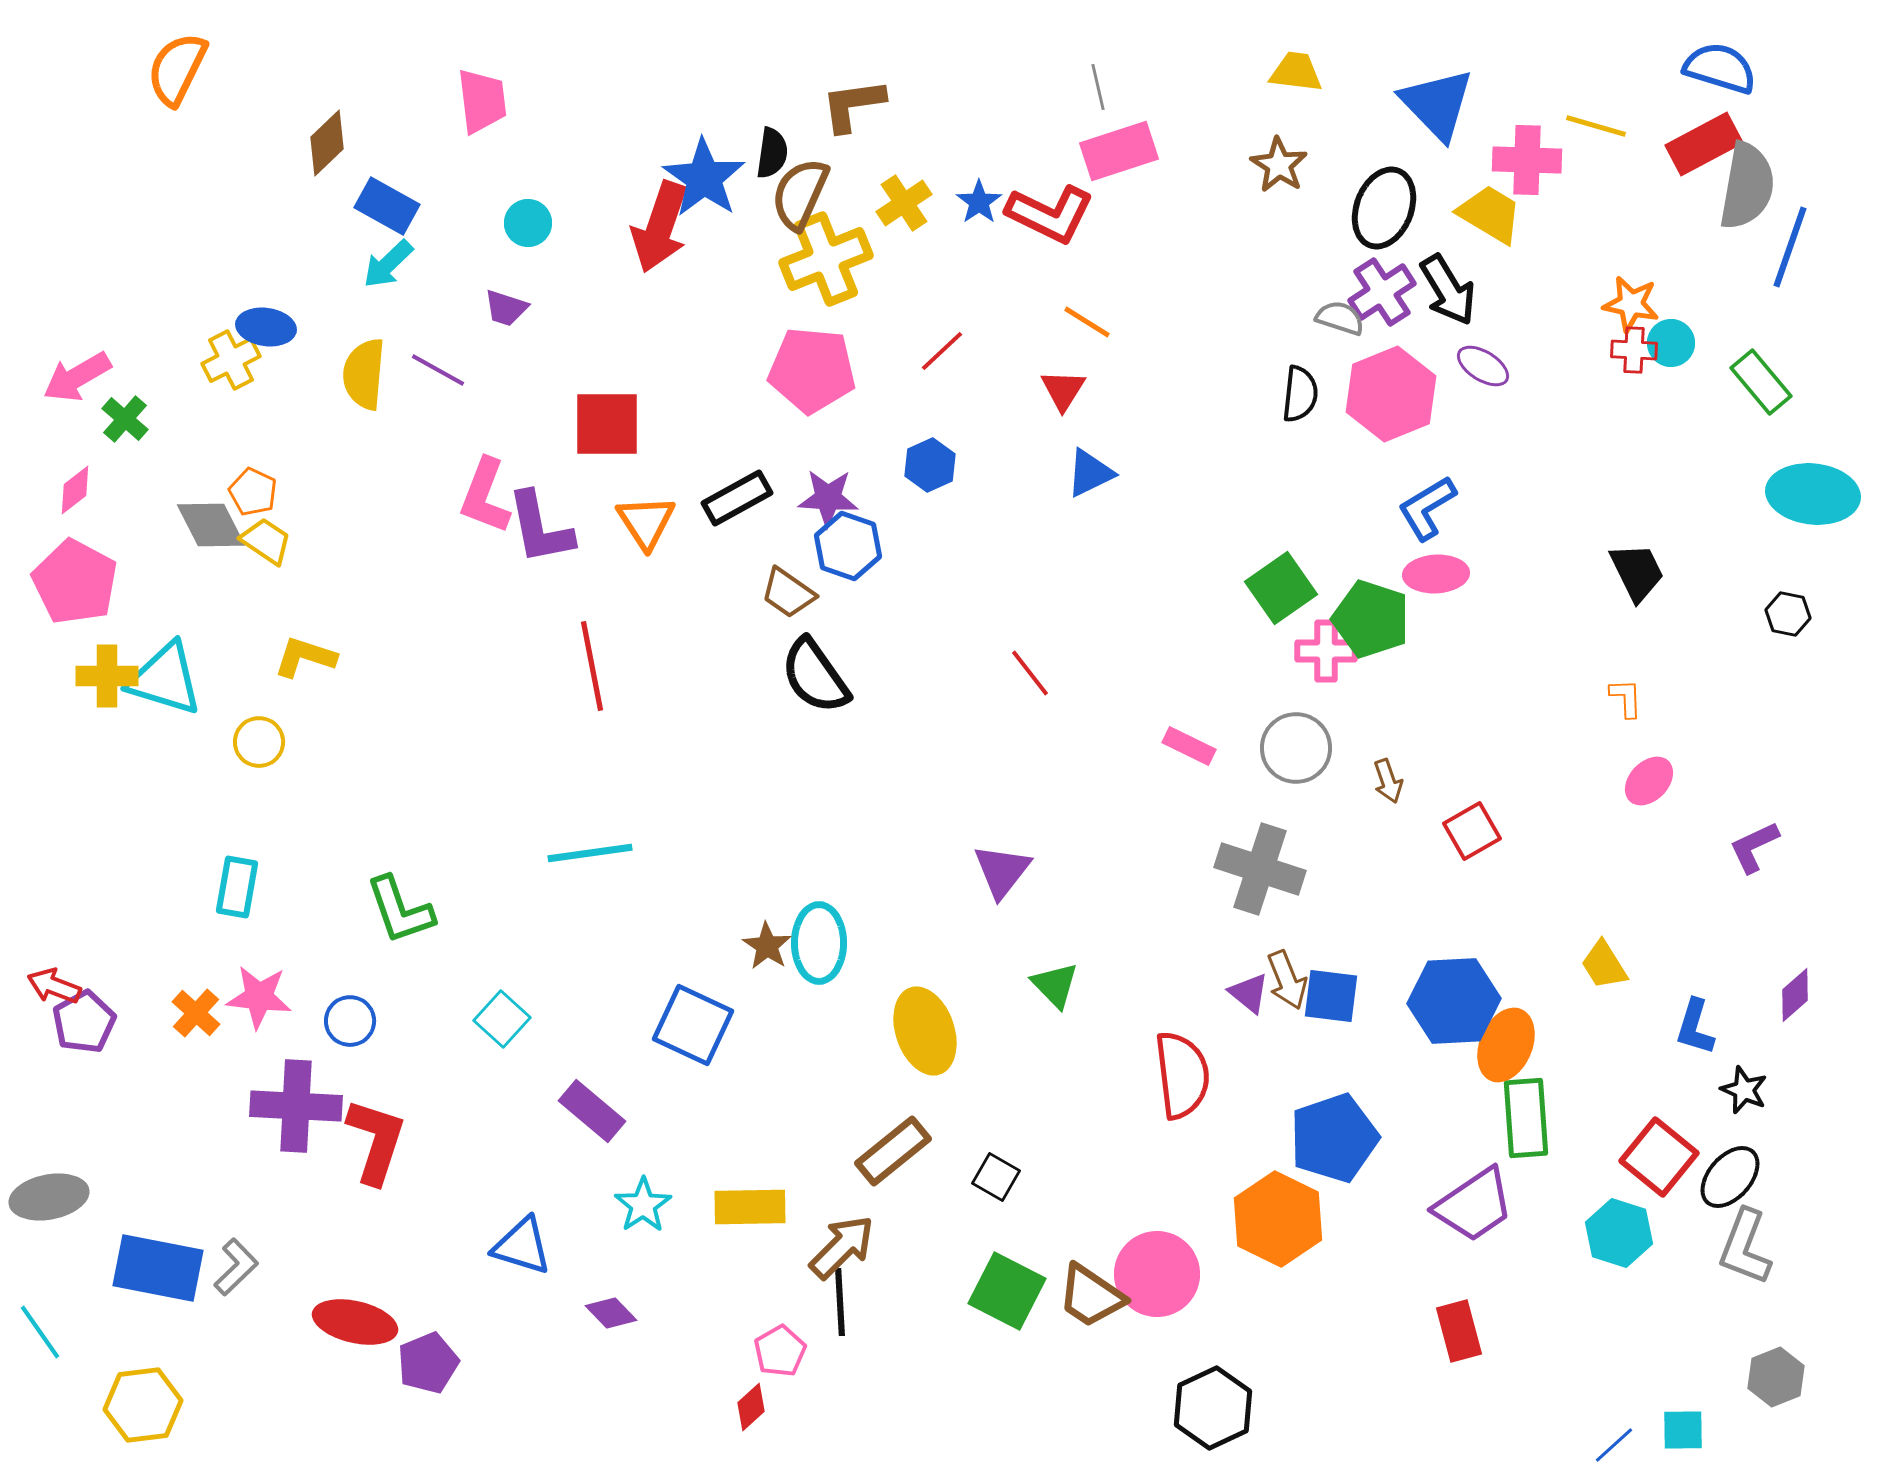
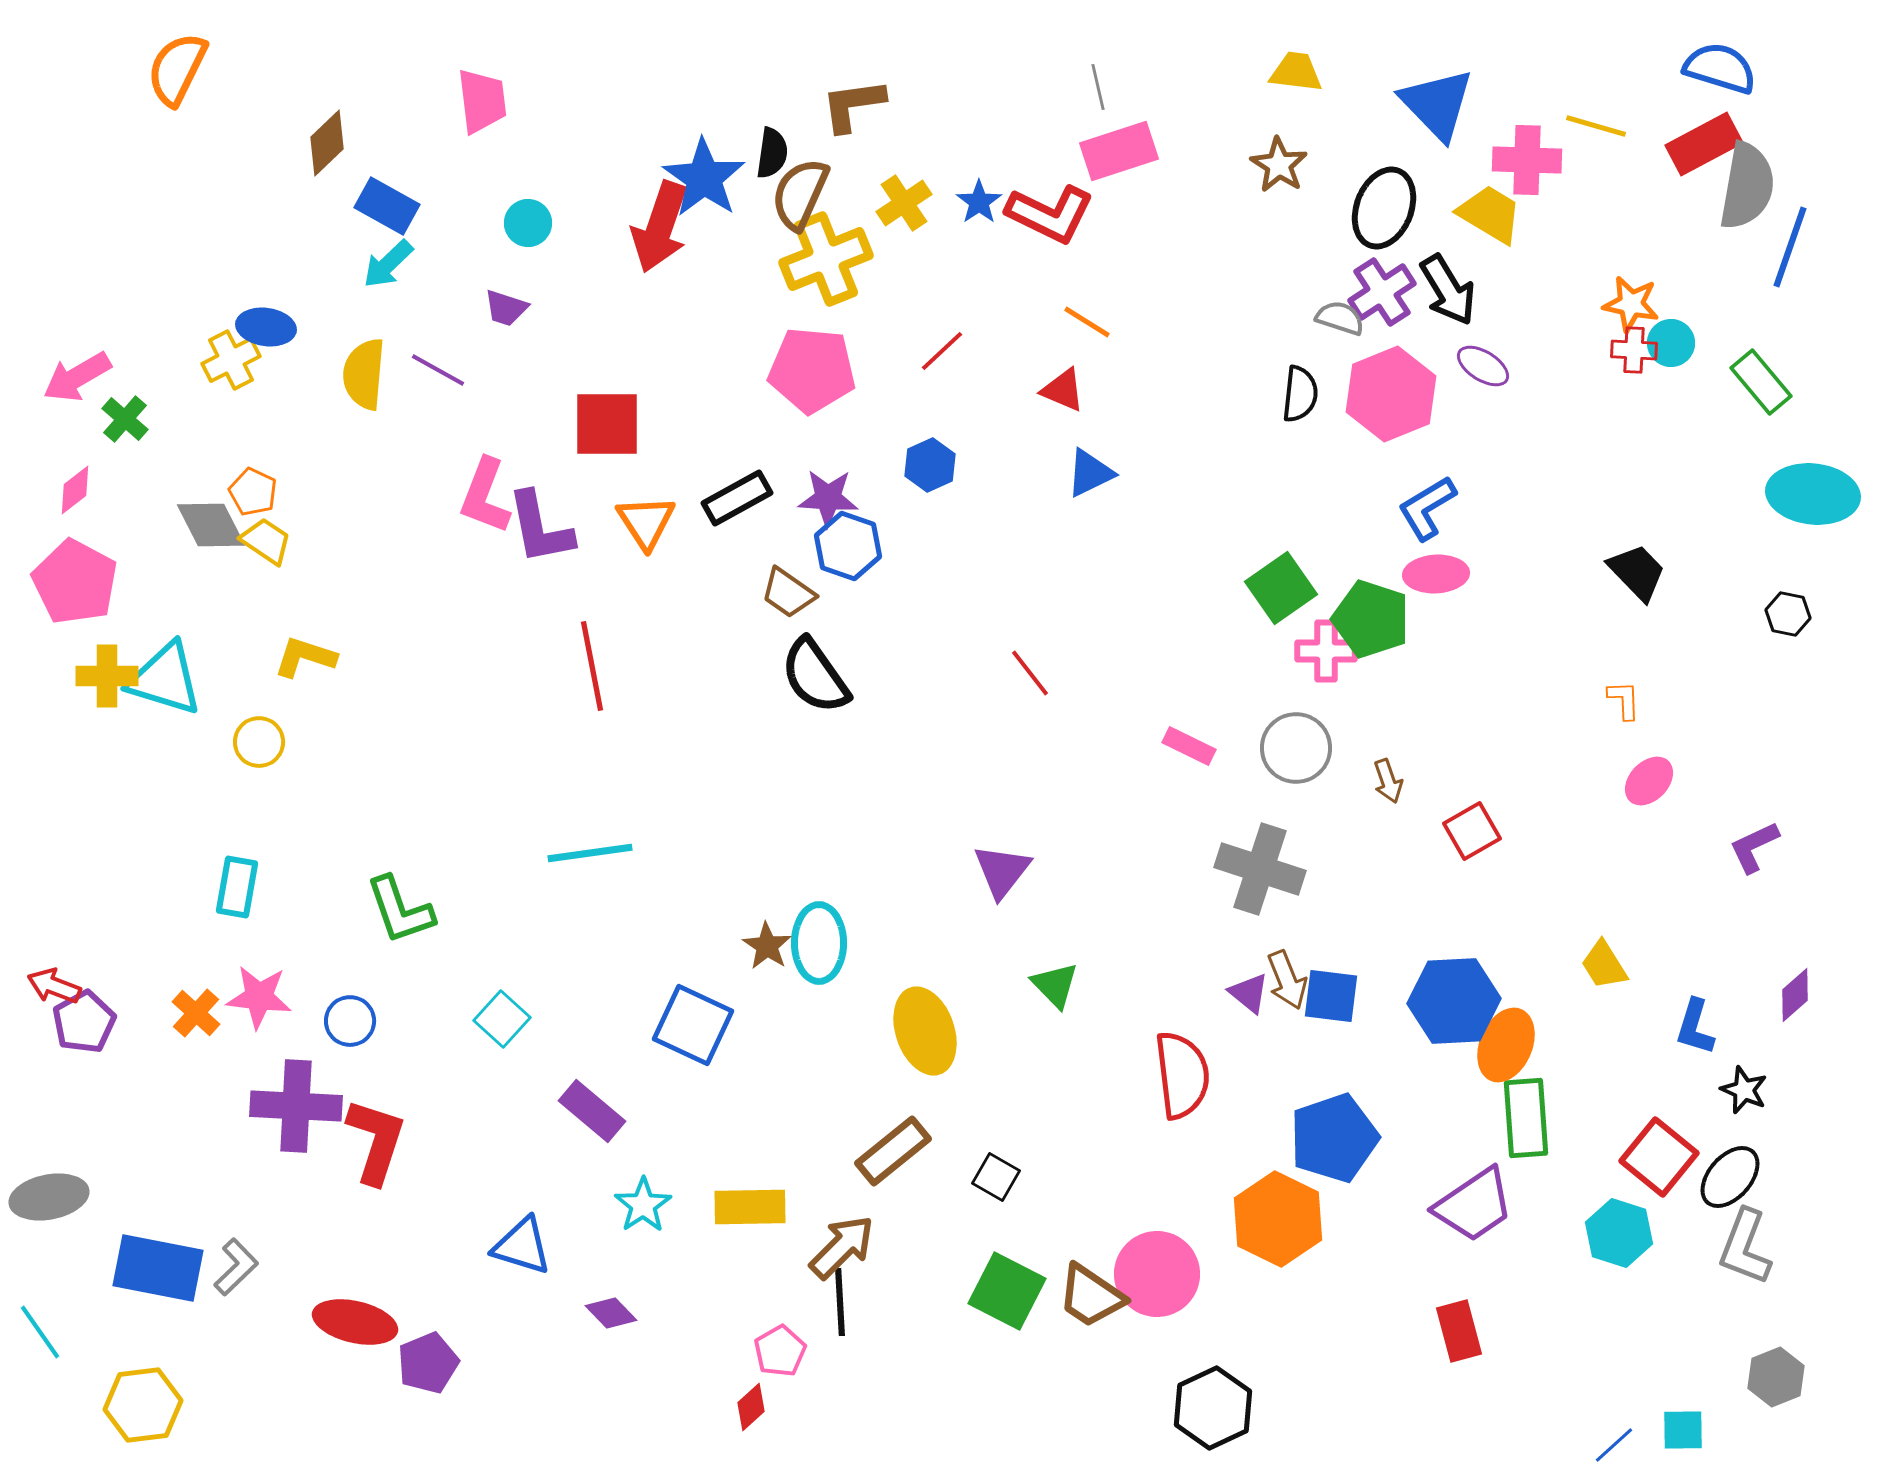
red triangle at (1063, 390): rotated 39 degrees counterclockwise
black trapezoid at (1637, 572): rotated 18 degrees counterclockwise
orange L-shape at (1626, 698): moved 2 px left, 2 px down
